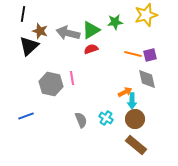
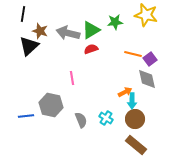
yellow star: rotated 30 degrees clockwise
purple square: moved 4 px down; rotated 24 degrees counterclockwise
gray hexagon: moved 21 px down
blue line: rotated 14 degrees clockwise
